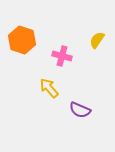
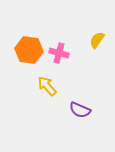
orange hexagon: moved 7 px right, 10 px down; rotated 12 degrees counterclockwise
pink cross: moved 3 px left, 3 px up
yellow arrow: moved 2 px left, 2 px up
